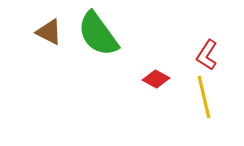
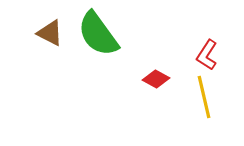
brown triangle: moved 1 px right, 1 px down
